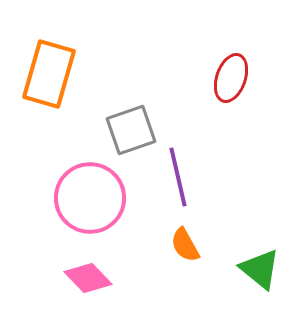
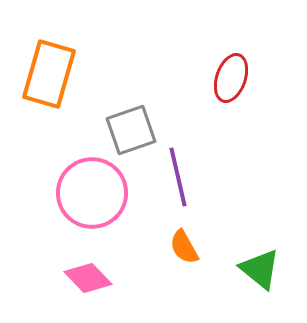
pink circle: moved 2 px right, 5 px up
orange semicircle: moved 1 px left, 2 px down
